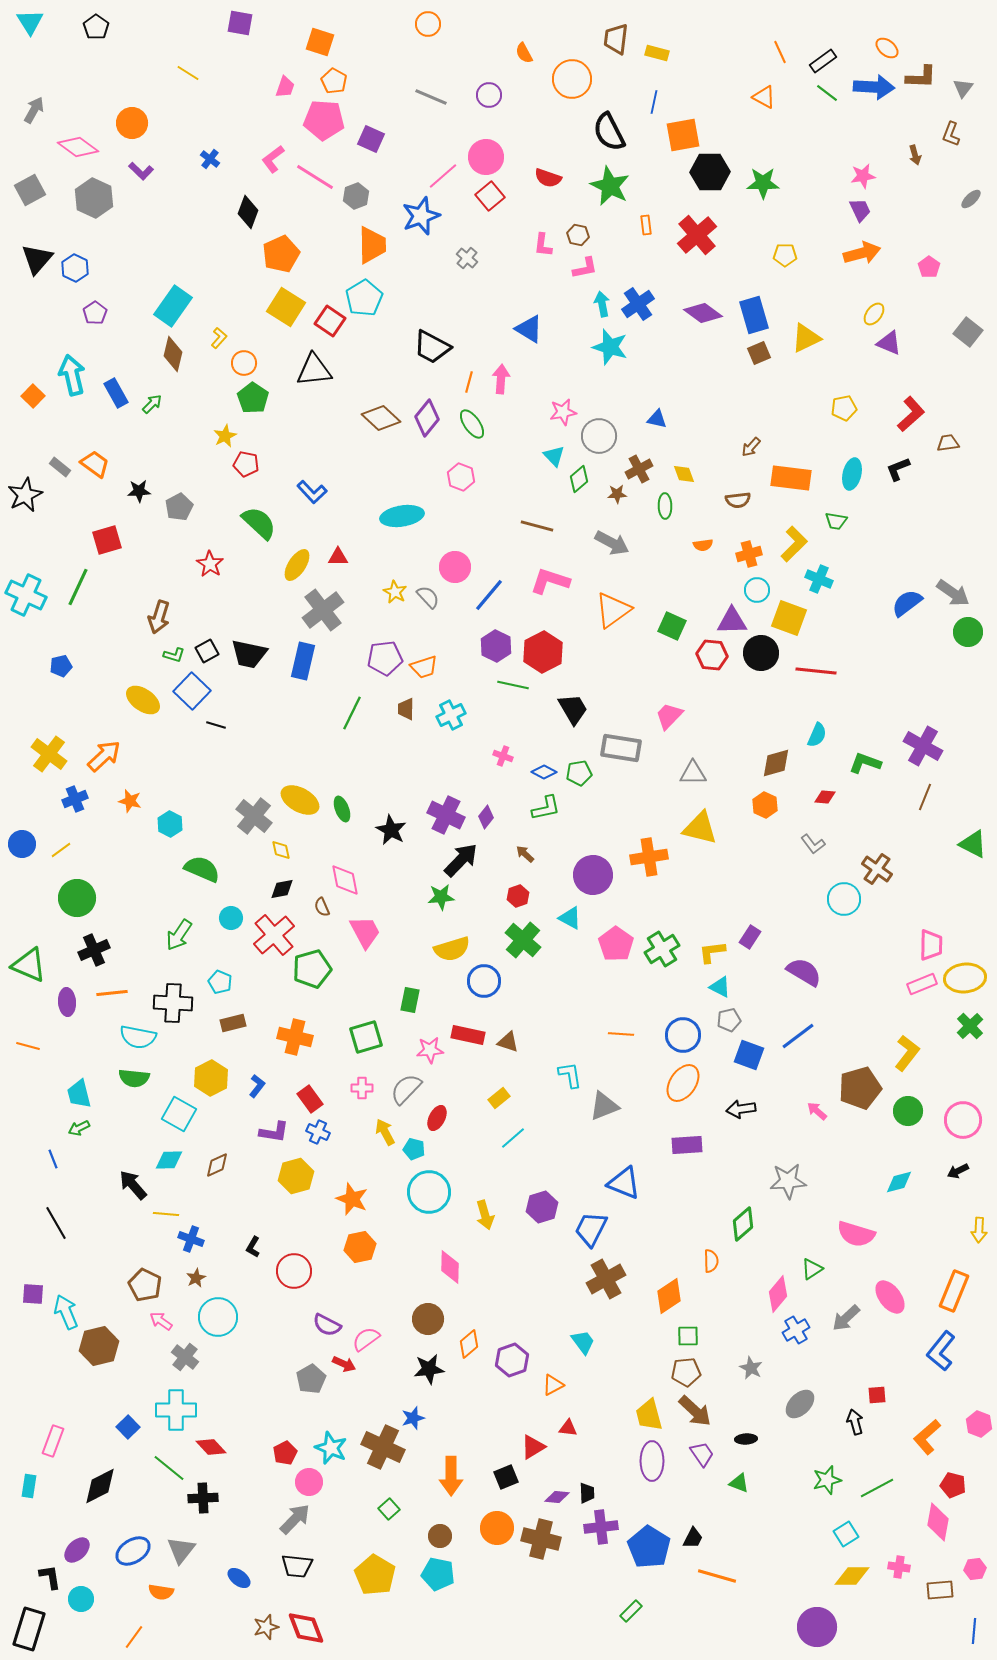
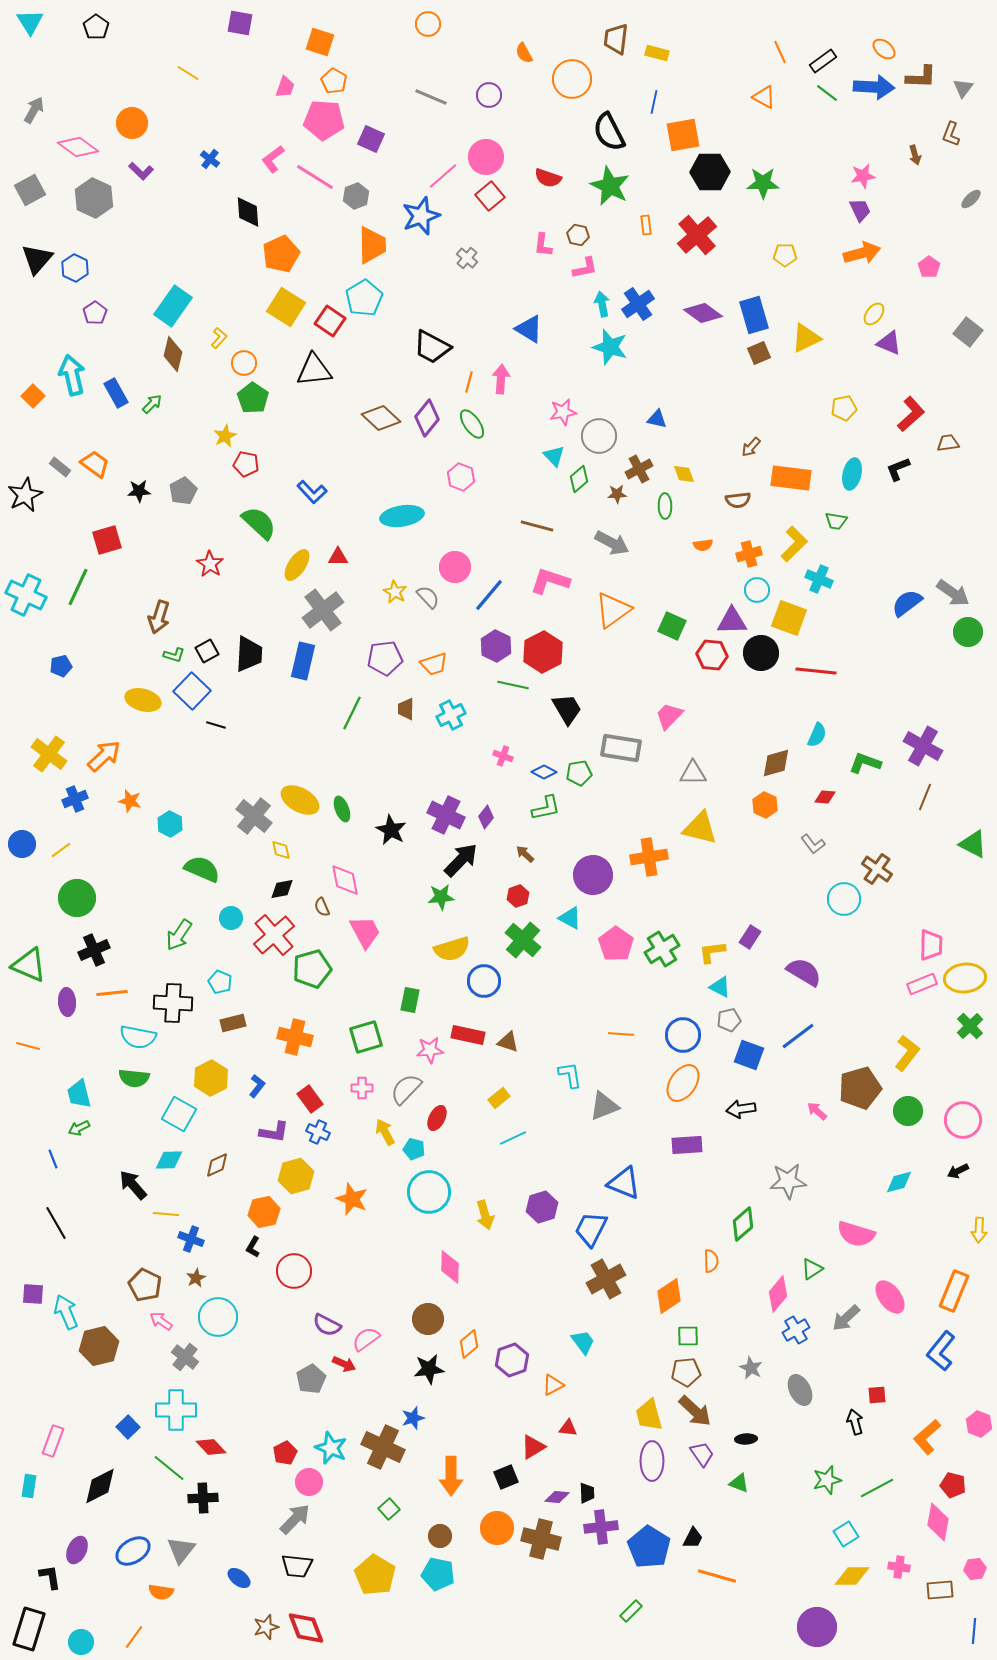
orange ellipse at (887, 48): moved 3 px left, 1 px down
black diamond at (248, 212): rotated 24 degrees counterclockwise
gray pentagon at (179, 507): moved 4 px right, 16 px up
black trapezoid at (249, 654): rotated 99 degrees counterclockwise
orange trapezoid at (424, 667): moved 10 px right, 3 px up
yellow ellipse at (143, 700): rotated 20 degrees counterclockwise
black trapezoid at (573, 709): moved 6 px left
cyan line at (513, 1138): rotated 16 degrees clockwise
orange hexagon at (360, 1247): moved 96 px left, 35 px up
gray ellipse at (800, 1404): moved 14 px up; rotated 72 degrees counterclockwise
purple ellipse at (77, 1550): rotated 20 degrees counterclockwise
cyan circle at (81, 1599): moved 43 px down
